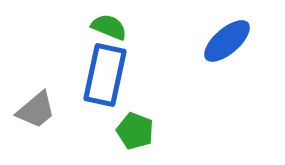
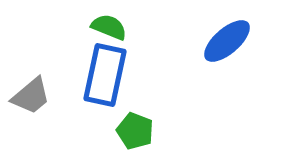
gray trapezoid: moved 5 px left, 14 px up
